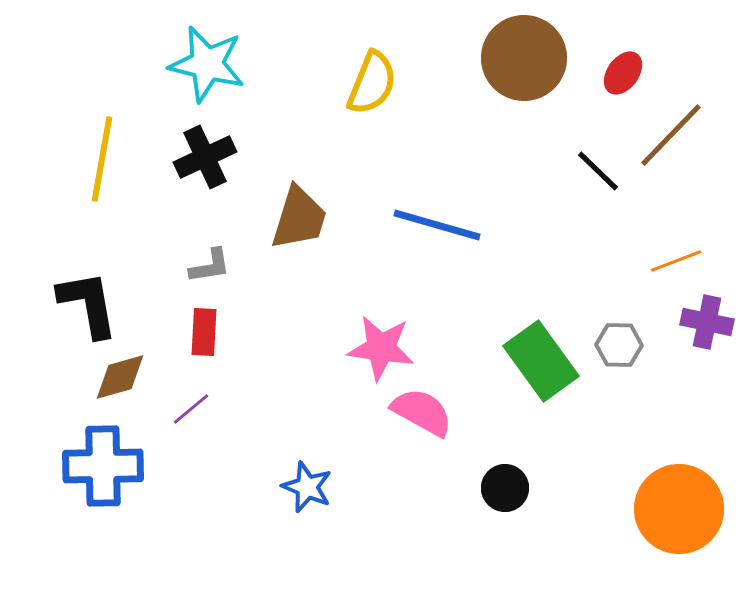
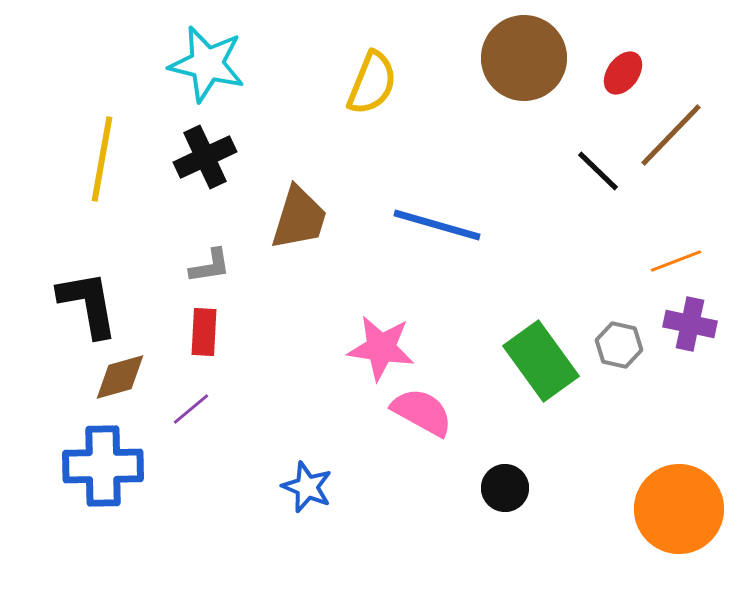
purple cross: moved 17 px left, 2 px down
gray hexagon: rotated 12 degrees clockwise
